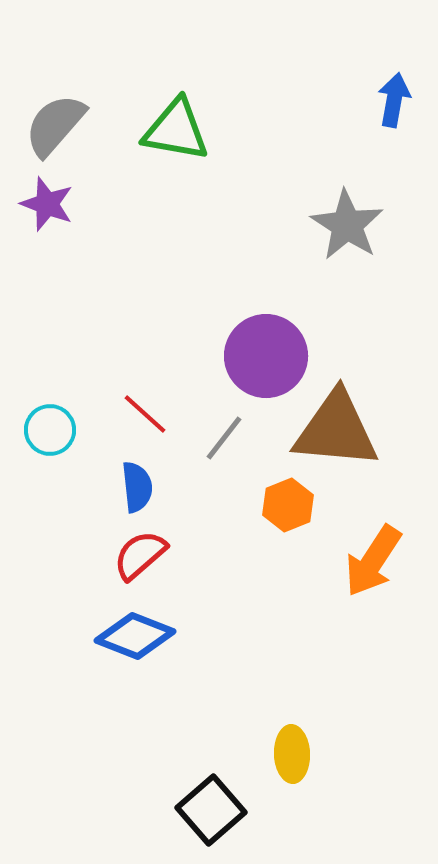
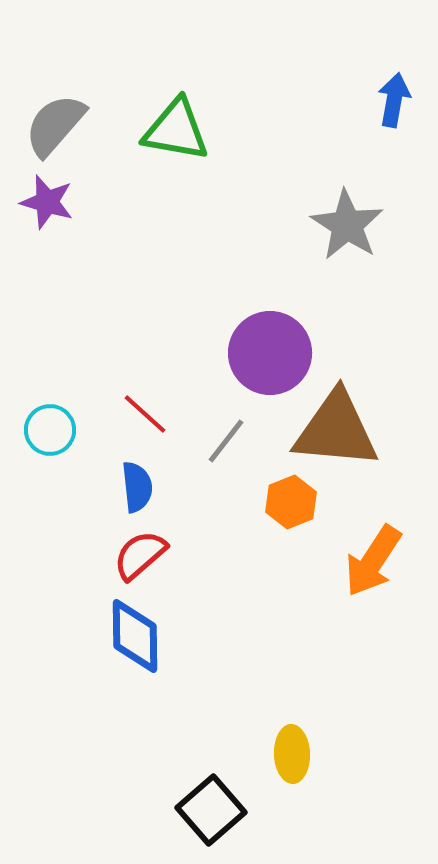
purple star: moved 2 px up; rotated 4 degrees counterclockwise
purple circle: moved 4 px right, 3 px up
gray line: moved 2 px right, 3 px down
orange hexagon: moved 3 px right, 3 px up
blue diamond: rotated 68 degrees clockwise
